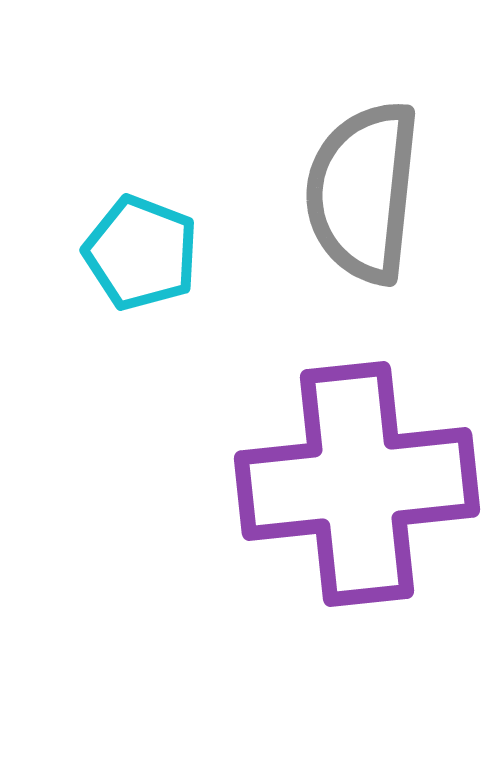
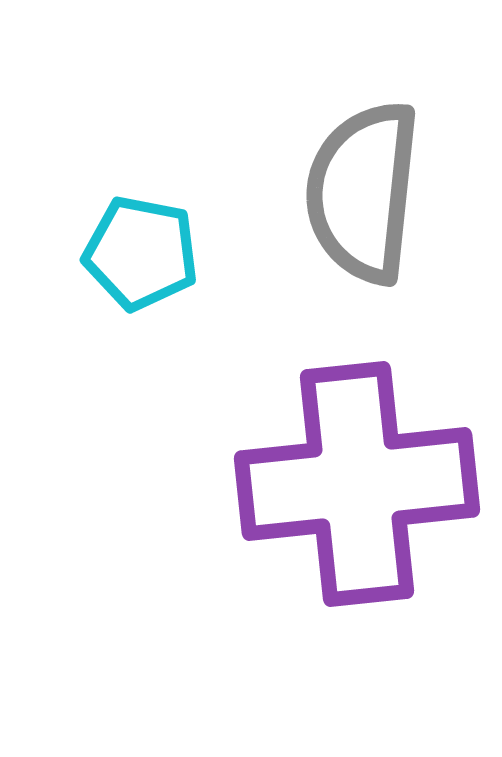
cyan pentagon: rotated 10 degrees counterclockwise
